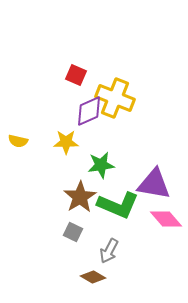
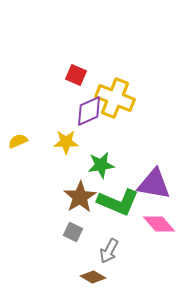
yellow semicircle: rotated 144 degrees clockwise
green L-shape: moved 3 px up
pink diamond: moved 7 px left, 5 px down
